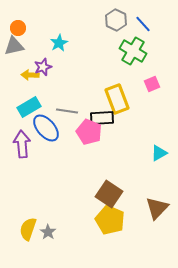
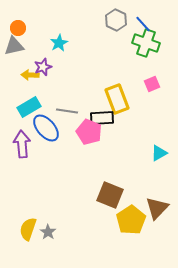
green cross: moved 13 px right, 8 px up; rotated 12 degrees counterclockwise
brown square: moved 1 px right, 1 px down; rotated 12 degrees counterclockwise
yellow pentagon: moved 21 px right; rotated 16 degrees clockwise
